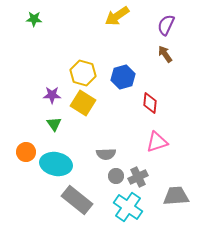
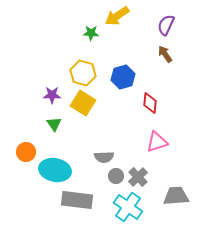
green star: moved 57 px right, 14 px down
gray semicircle: moved 2 px left, 3 px down
cyan ellipse: moved 1 px left, 6 px down
gray cross: rotated 18 degrees counterclockwise
gray rectangle: rotated 32 degrees counterclockwise
